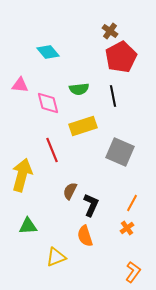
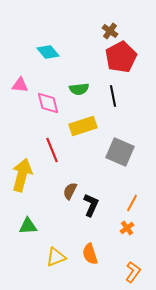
orange semicircle: moved 5 px right, 18 px down
